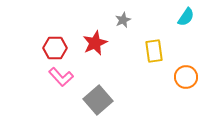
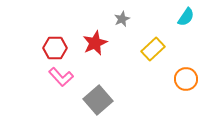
gray star: moved 1 px left, 1 px up
yellow rectangle: moved 1 px left, 2 px up; rotated 55 degrees clockwise
orange circle: moved 2 px down
